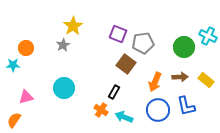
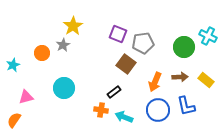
orange circle: moved 16 px right, 5 px down
cyan star: rotated 24 degrees counterclockwise
black rectangle: rotated 24 degrees clockwise
orange cross: rotated 24 degrees counterclockwise
